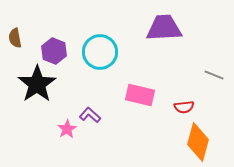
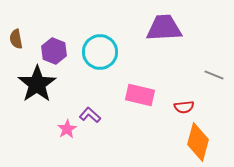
brown semicircle: moved 1 px right, 1 px down
